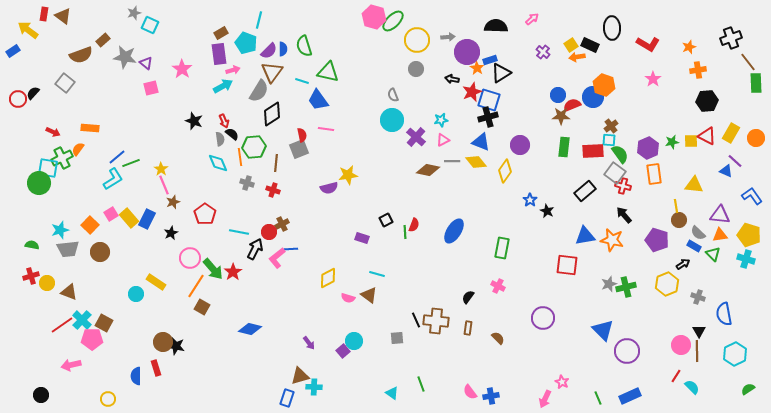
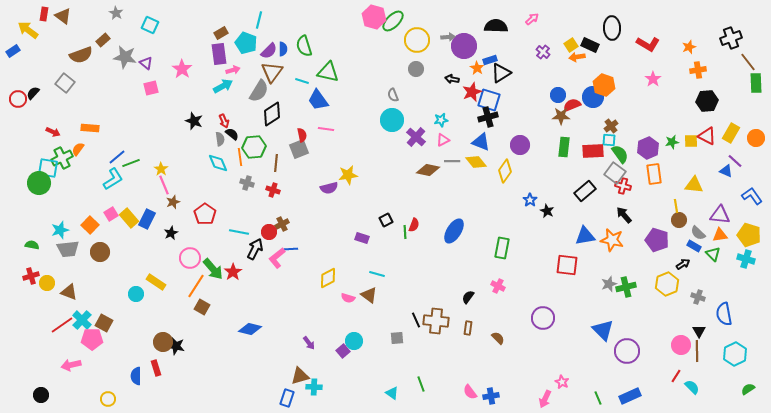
gray star at (134, 13): moved 18 px left; rotated 24 degrees counterclockwise
purple circle at (467, 52): moved 3 px left, 6 px up
